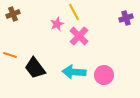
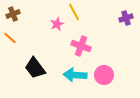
pink cross: moved 2 px right, 10 px down; rotated 24 degrees counterclockwise
orange line: moved 17 px up; rotated 24 degrees clockwise
cyan arrow: moved 1 px right, 3 px down
